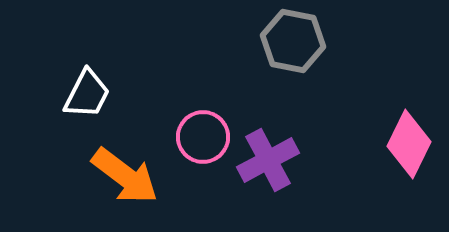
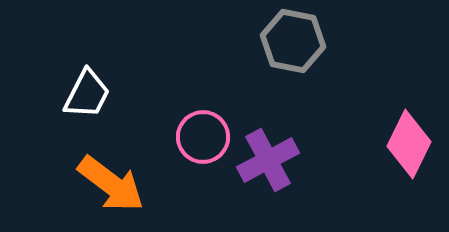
orange arrow: moved 14 px left, 8 px down
